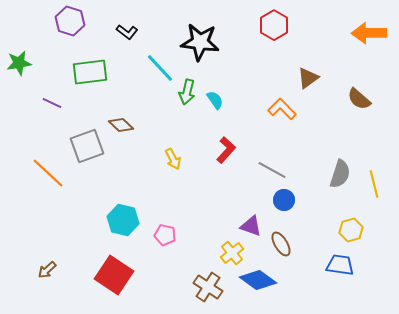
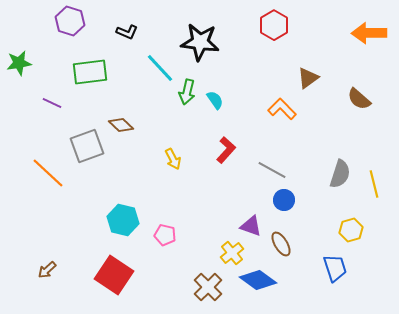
black L-shape: rotated 15 degrees counterclockwise
blue trapezoid: moved 5 px left, 3 px down; rotated 64 degrees clockwise
brown cross: rotated 12 degrees clockwise
